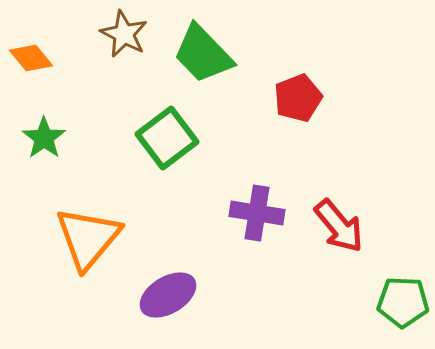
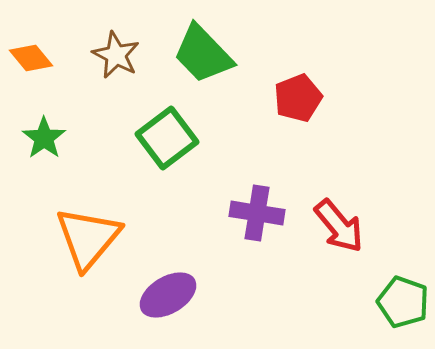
brown star: moved 8 px left, 21 px down
green pentagon: rotated 18 degrees clockwise
